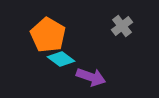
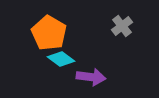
orange pentagon: moved 1 px right, 2 px up
purple arrow: rotated 12 degrees counterclockwise
